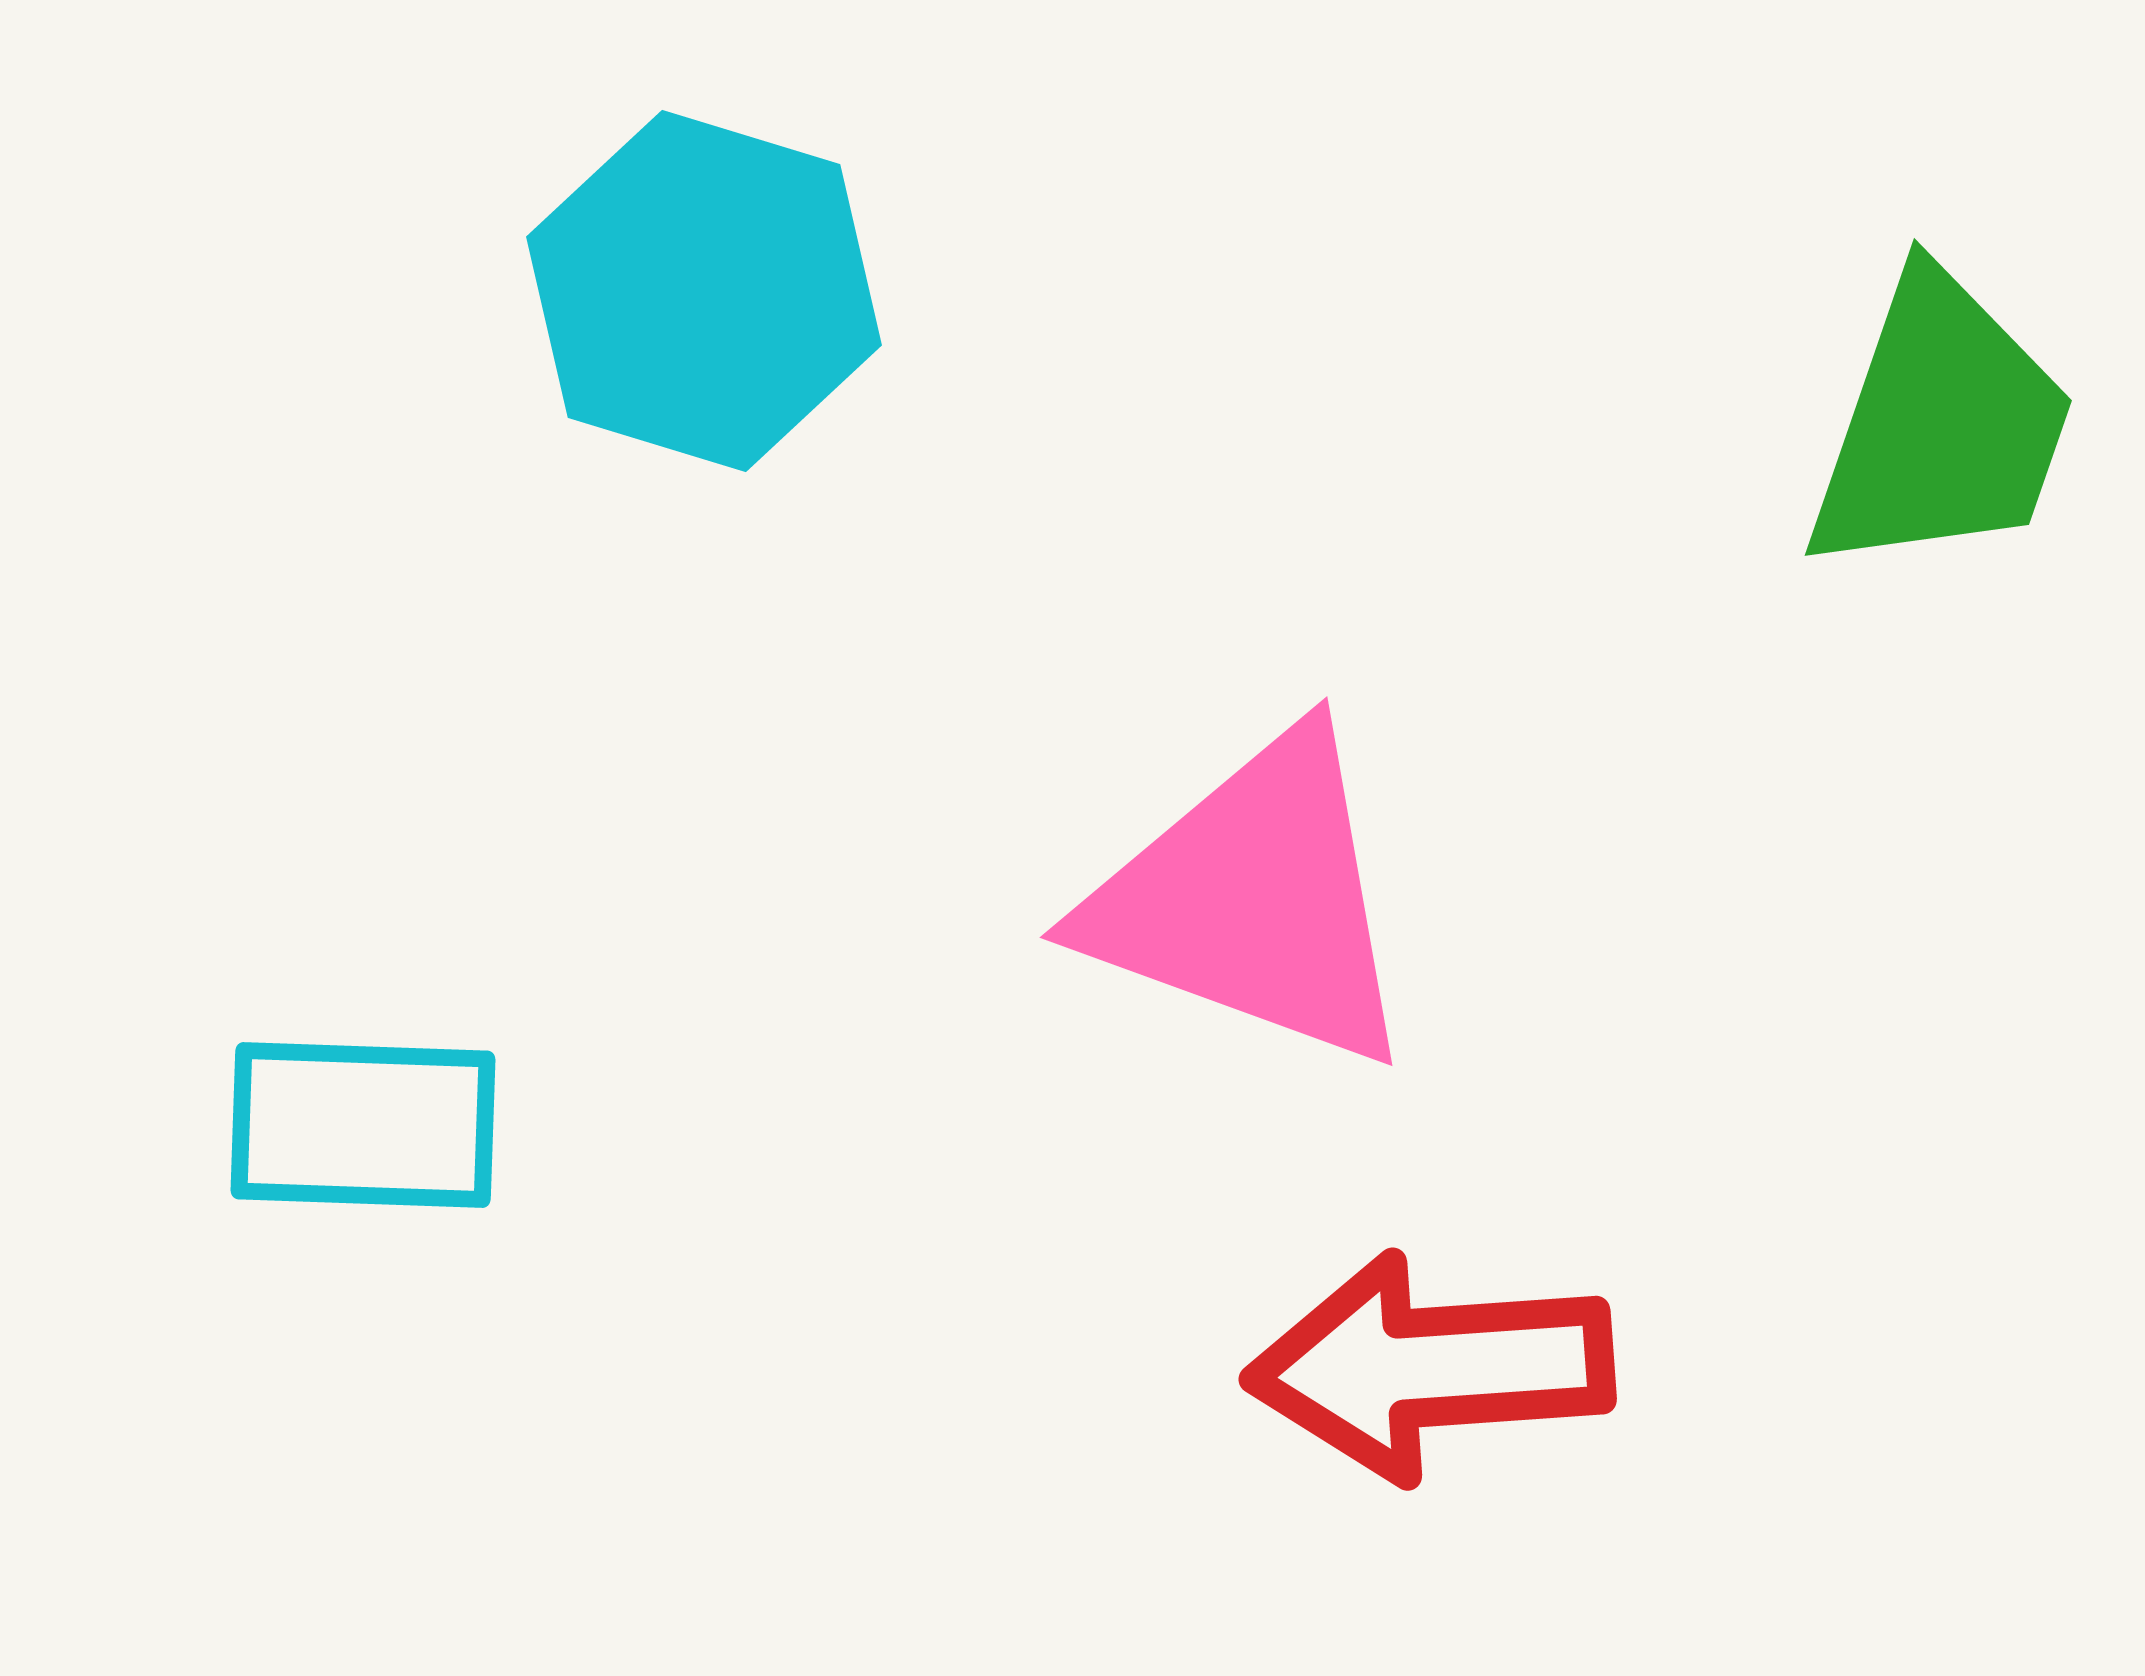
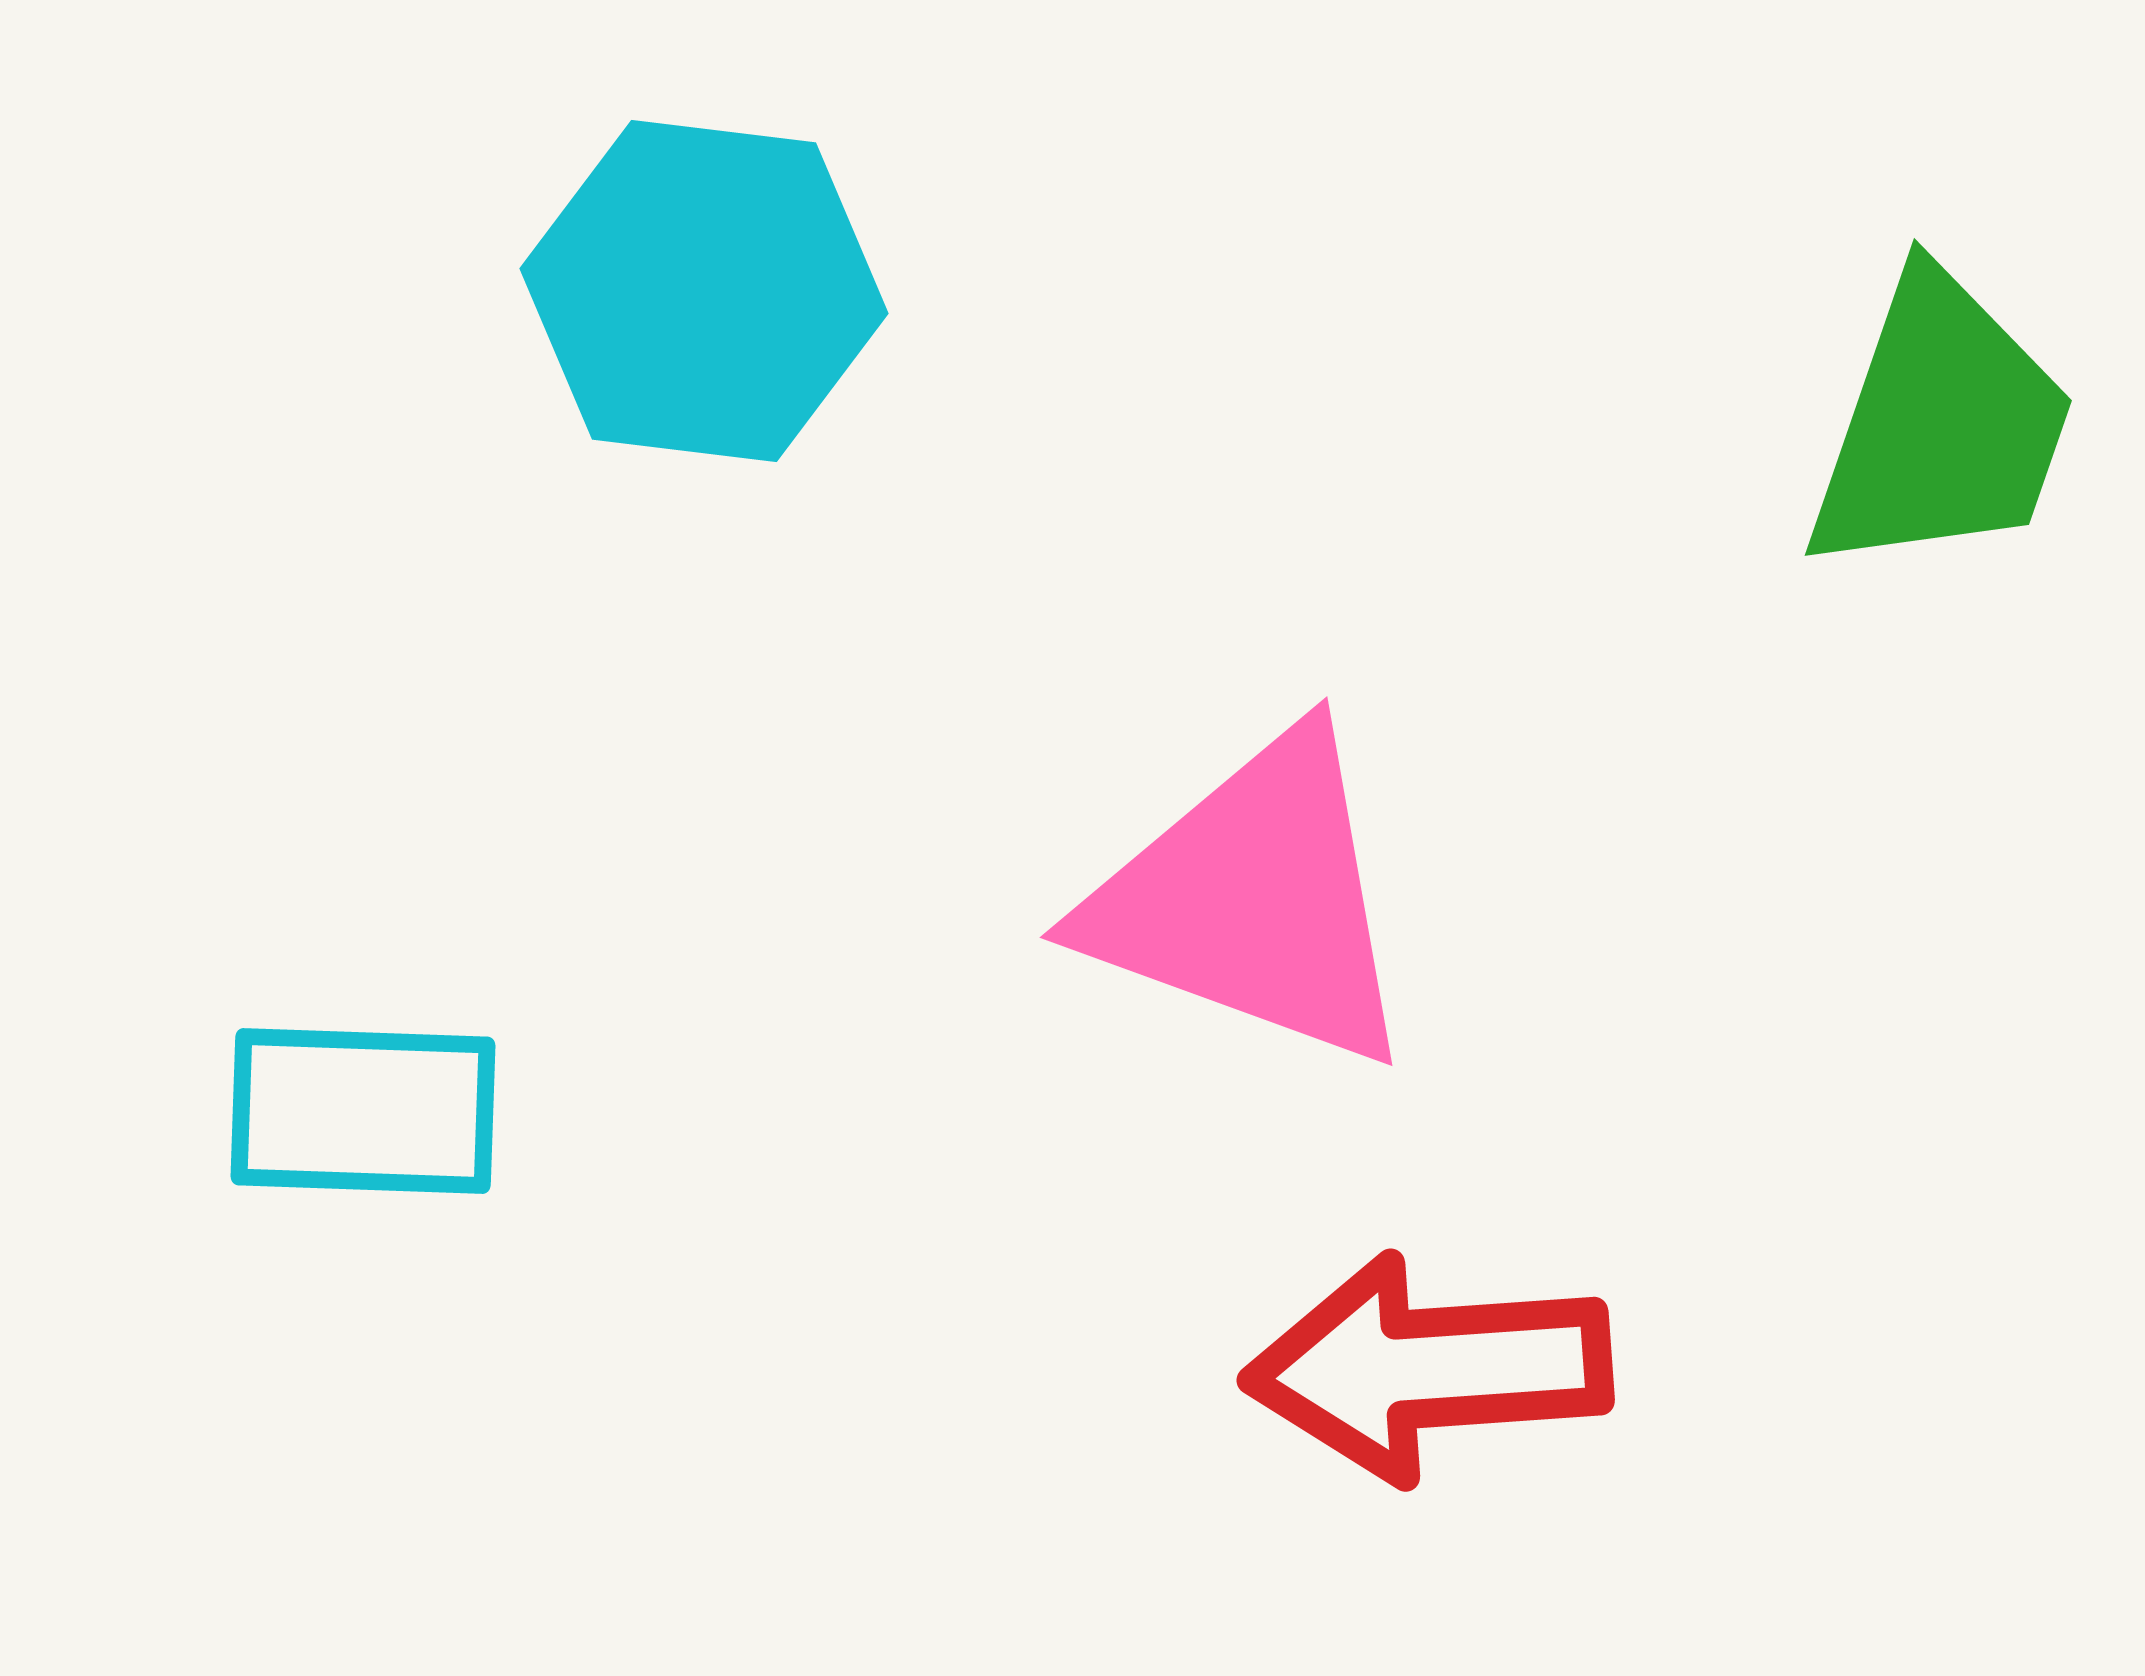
cyan hexagon: rotated 10 degrees counterclockwise
cyan rectangle: moved 14 px up
red arrow: moved 2 px left, 1 px down
